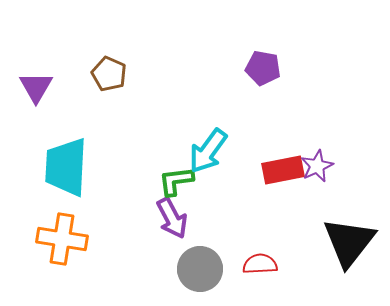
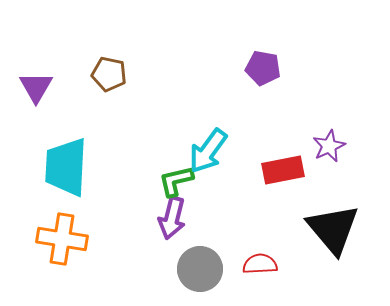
brown pentagon: rotated 12 degrees counterclockwise
purple star: moved 12 px right, 20 px up
green L-shape: rotated 6 degrees counterclockwise
purple arrow: rotated 42 degrees clockwise
black triangle: moved 16 px left, 13 px up; rotated 18 degrees counterclockwise
